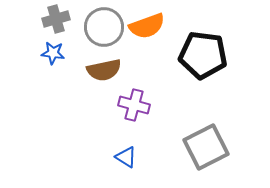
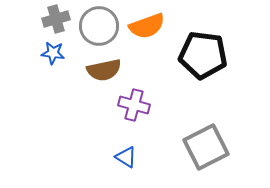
gray circle: moved 5 px left, 1 px up
